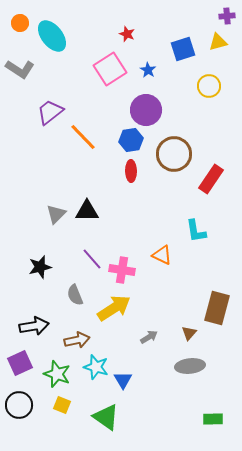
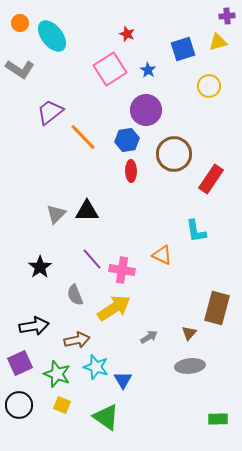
blue hexagon: moved 4 px left
black star: rotated 20 degrees counterclockwise
green rectangle: moved 5 px right
